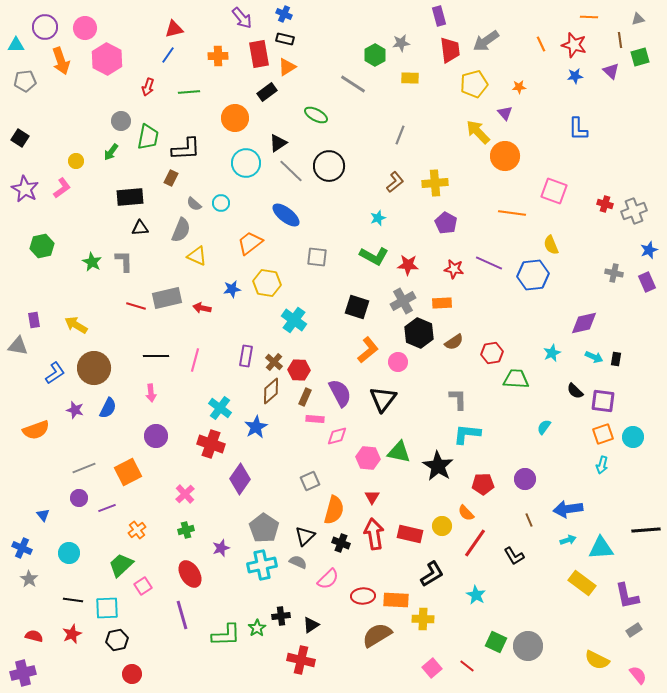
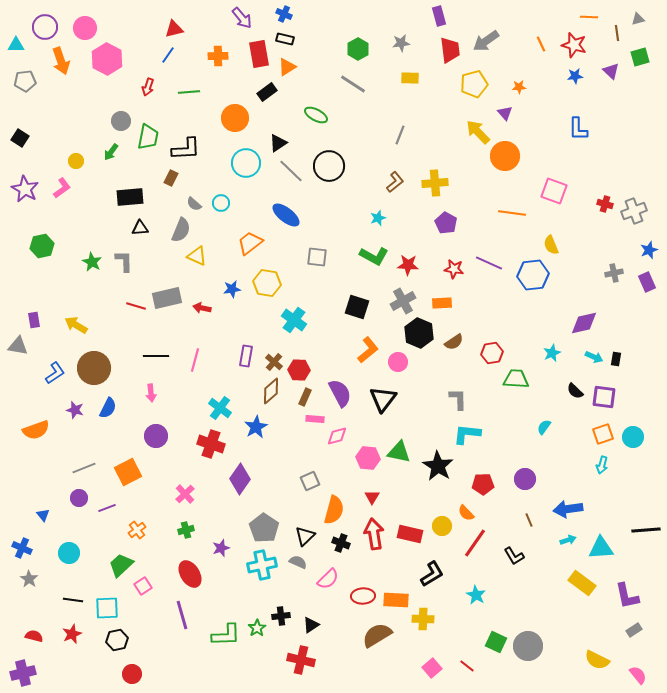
brown line at (620, 40): moved 3 px left, 7 px up
green hexagon at (375, 55): moved 17 px left, 6 px up
gray cross at (614, 273): rotated 24 degrees counterclockwise
purple square at (603, 401): moved 1 px right, 4 px up
